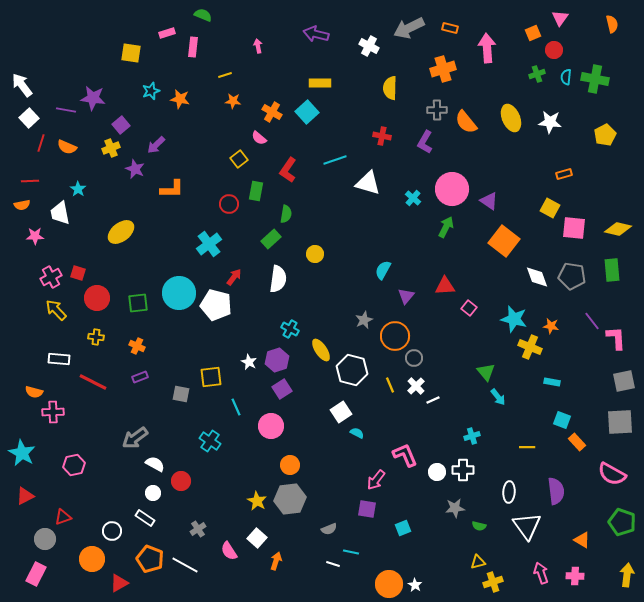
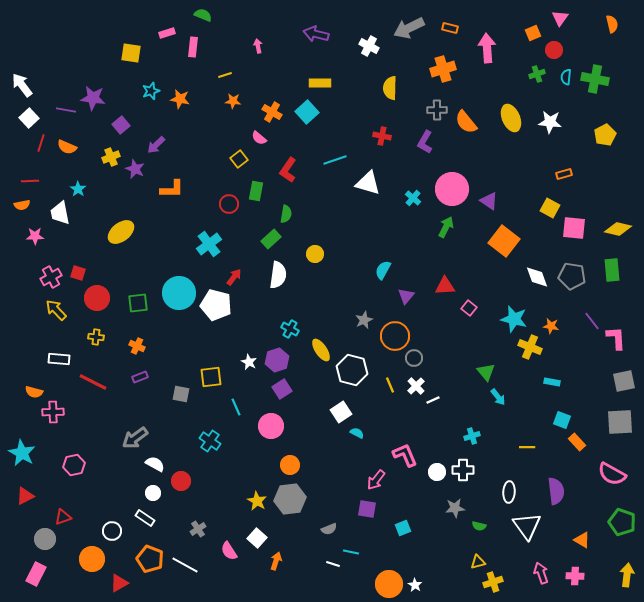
yellow cross at (111, 148): moved 9 px down
white semicircle at (278, 279): moved 4 px up
